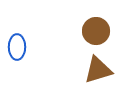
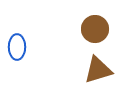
brown circle: moved 1 px left, 2 px up
